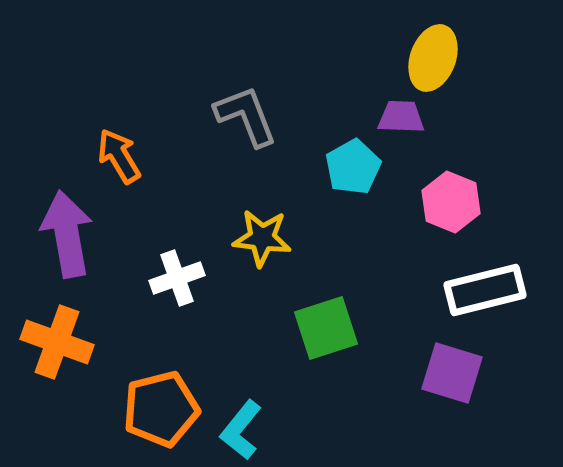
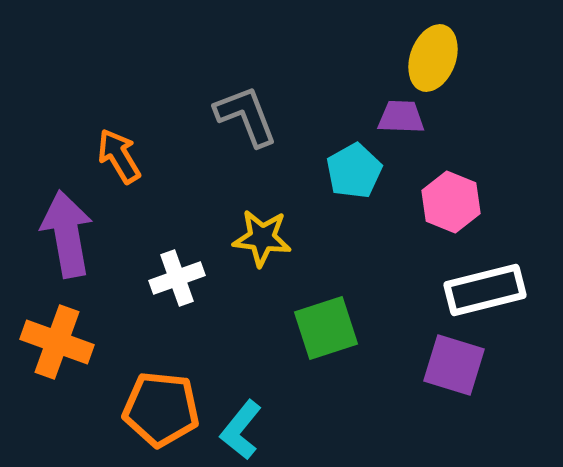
cyan pentagon: moved 1 px right, 4 px down
purple square: moved 2 px right, 8 px up
orange pentagon: rotated 20 degrees clockwise
